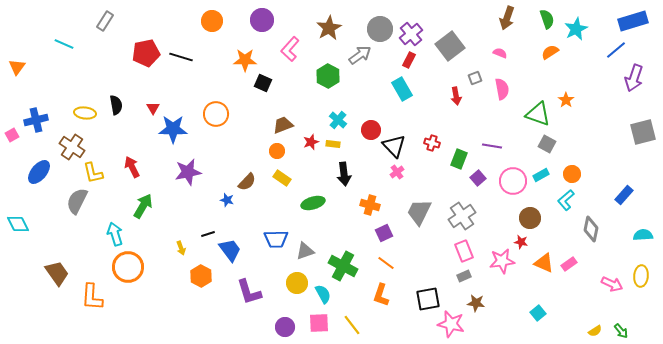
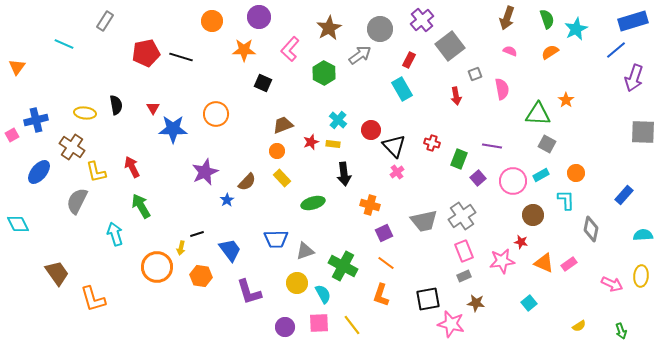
purple circle at (262, 20): moved 3 px left, 3 px up
purple cross at (411, 34): moved 11 px right, 14 px up
pink semicircle at (500, 53): moved 10 px right, 2 px up
orange star at (245, 60): moved 1 px left, 10 px up
green hexagon at (328, 76): moved 4 px left, 3 px up
gray square at (475, 78): moved 4 px up
green triangle at (538, 114): rotated 16 degrees counterclockwise
gray square at (643, 132): rotated 16 degrees clockwise
purple star at (188, 172): moved 17 px right; rotated 12 degrees counterclockwise
yellow L-shape at (93, 173): moved 3 px right, 1 px up
orange circle at (572, 174): moved 4 px right, 1 px up
yellow rectangle at (282, 178): rotated 12 degrees clockwise
blue star at (227, 200): rotated 24 degrees clockwise
cyan L-shape at (566, 200): rotated 130 degrees clockwise
green arrow at (143, 206): moved 2 px left; rotated 60 degrees counterclockwise
gray trapezoid at (419, 212): moved 5 px right, 9 px down; rotated 128 degrees counterclockwise
brown circle at (530, 218): moved 3 px right, 3 px up
black line at (208, 234): moved 11 px left
yellow arrow at (181, 248): rotated 32 degrees clockwise
orange circle at (128, 267): moved 29 px right
orange hexagon at (201, 276): rotated 20 degrees counterclockwise
orange L-shape at (92, 297): moved 1 px right, 2 px down; rotated 20 degrees counterclockwise
cyan square at (538, 313): moved 9 px left, 10 px up
yellow semicircle at (595, 331): moved 16 px left, 5 px up
green arrow at (621, 331): rotated 21 degrees clockwise
